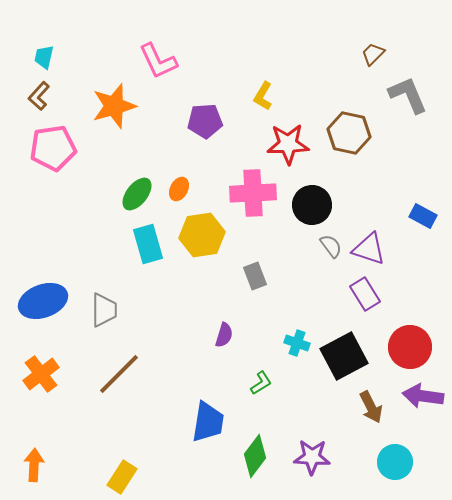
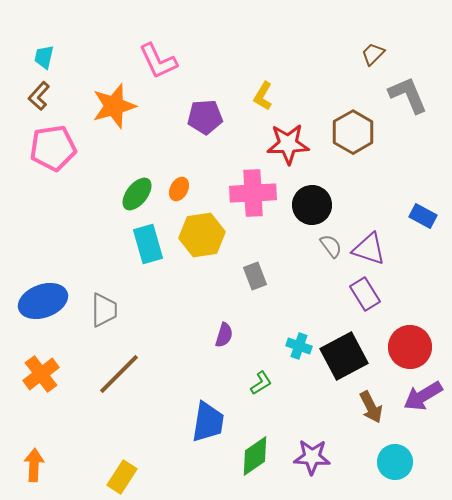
purple pentagon: moved 4 px up
brown hexagon: moved 4 px right, 1 px up; rotated 18 degrees clockwise
cyan cross: moved 2 px right, 3 px down
purple arrow: rotated 39 degrees counterclockwise
green diamond: rotated 18 degrees clockwise
